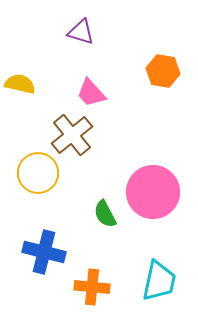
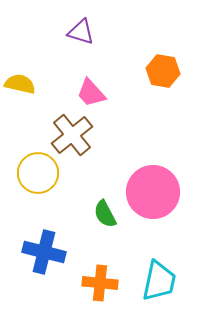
orange cross: moved 8 px right, 4 px up
